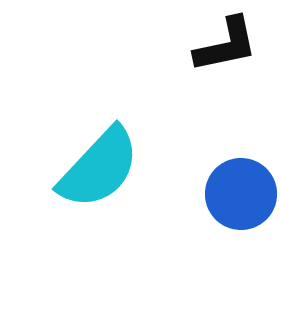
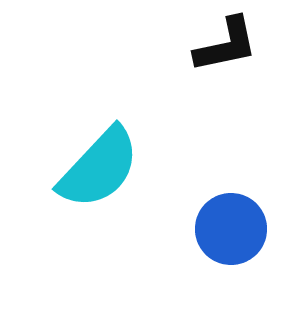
blue circle: moved 10 px left, 35 px down
